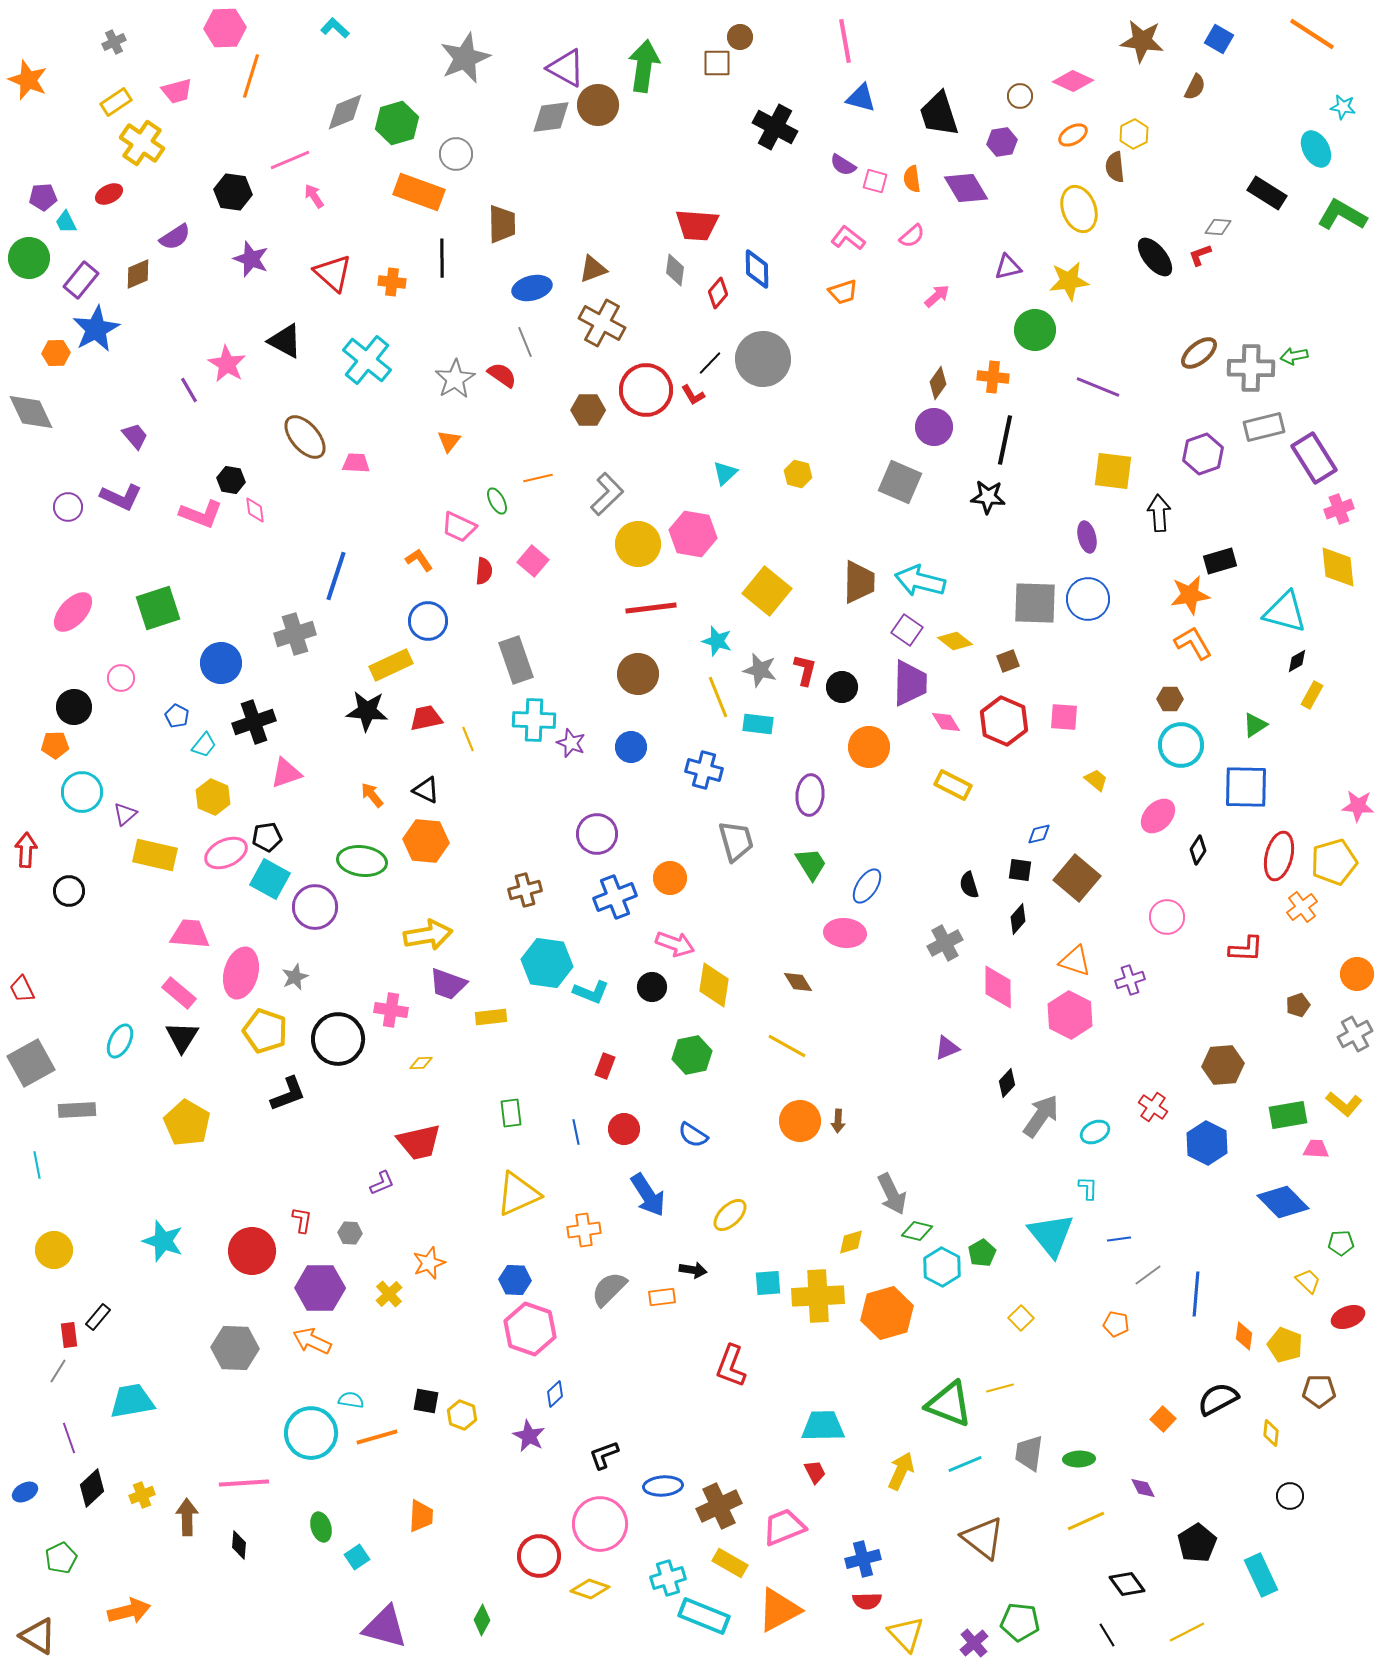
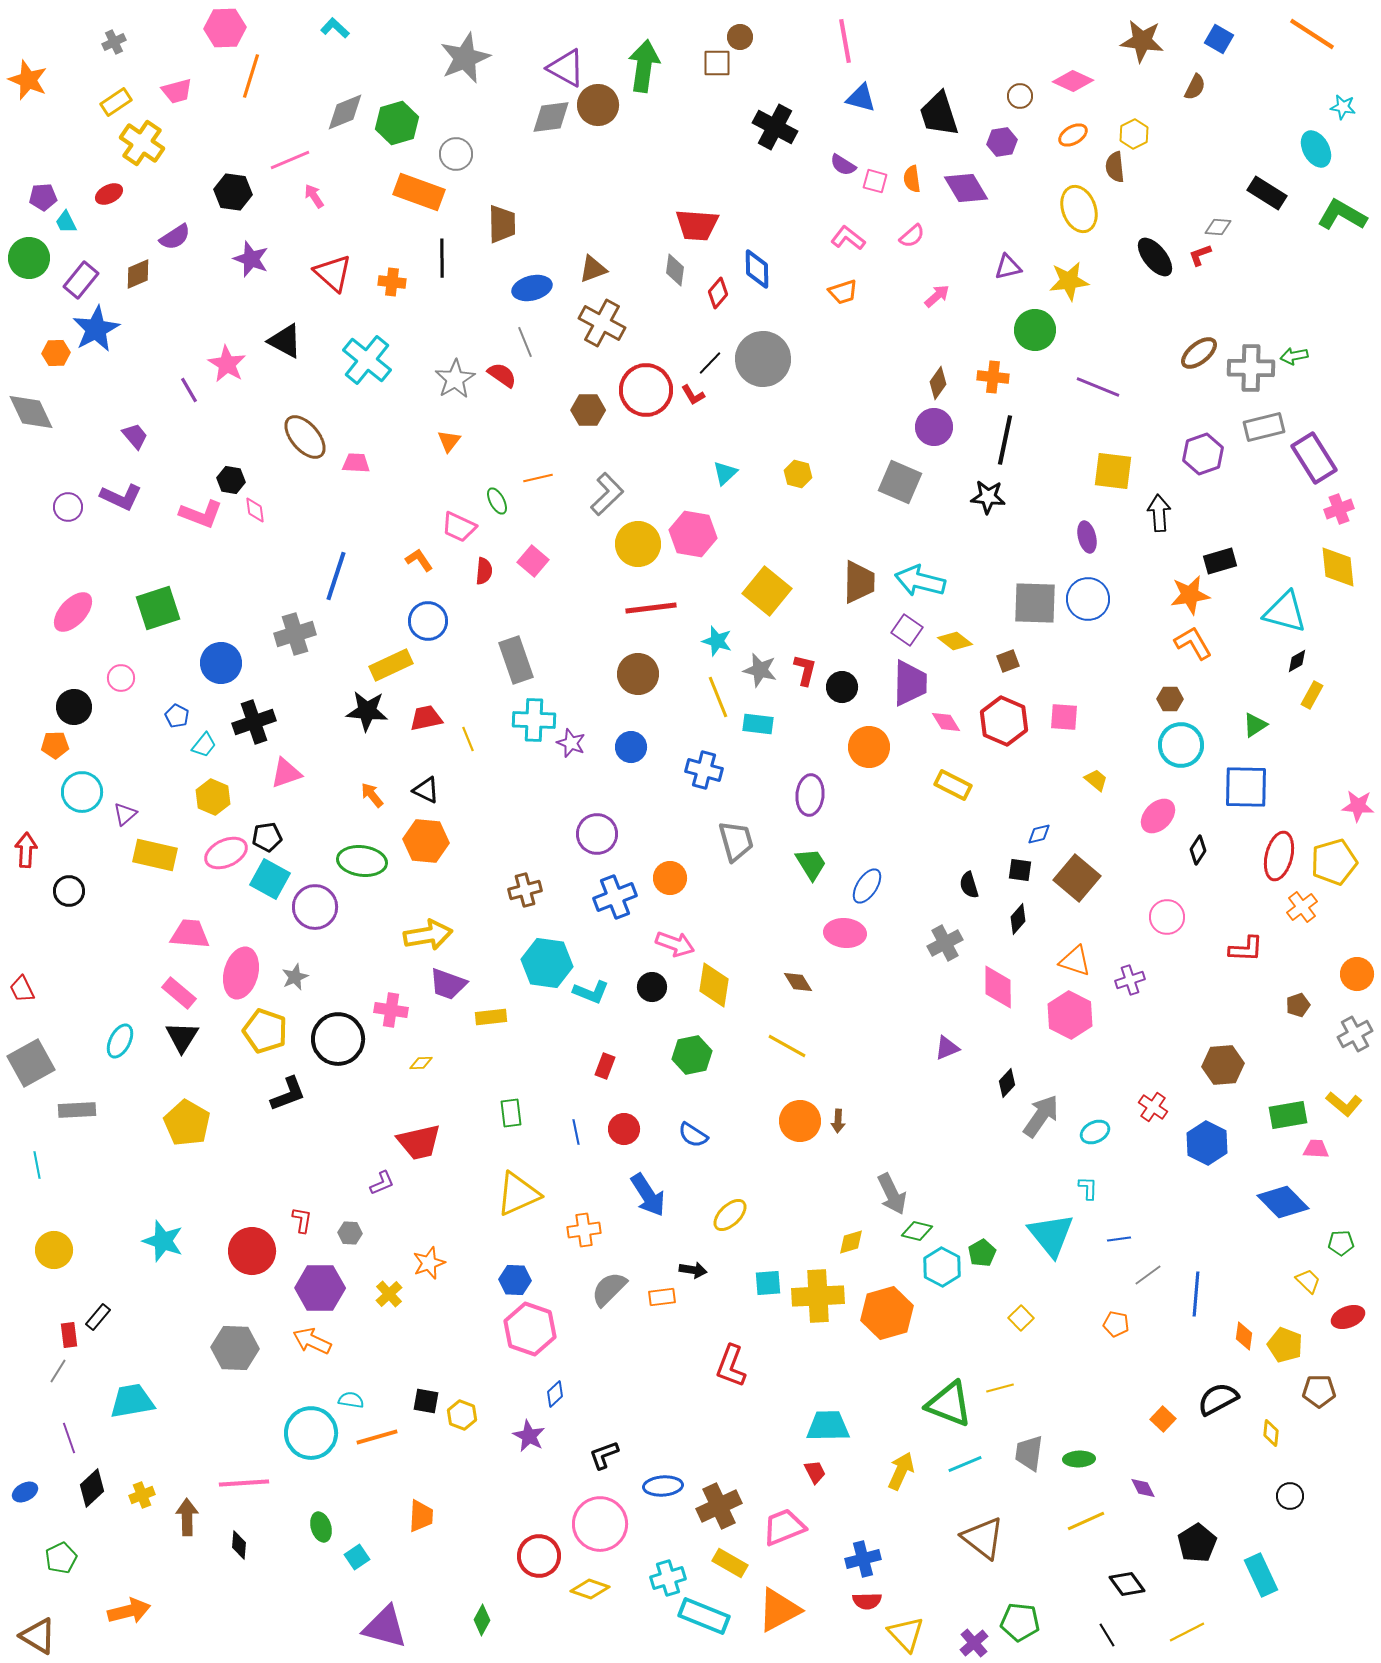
cyan trapezoid at (823, 1426): moved 5 px right
